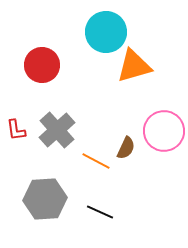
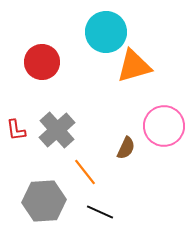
red circle: moved 3 px up
pink circle: moved 5 px up
orange line: moved 11 px left, 11 px down; rotated 24 degrees clockwise
gray hexagon: moved 1 px left, 2 px down
